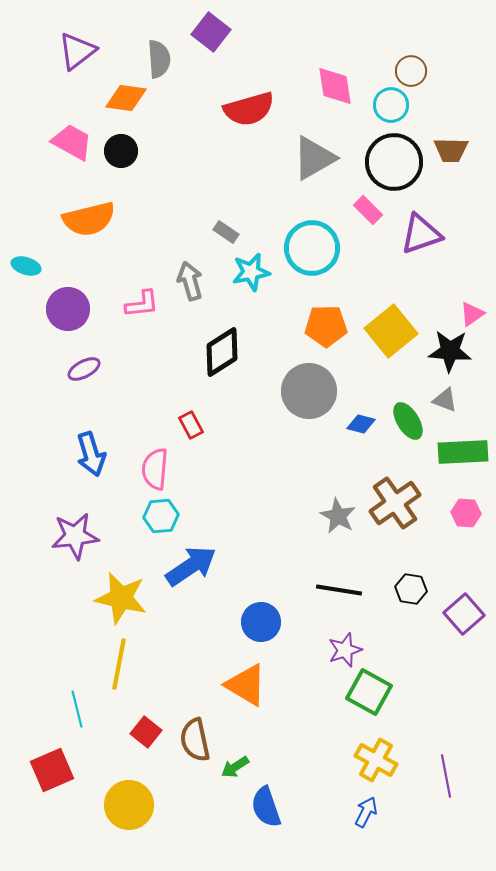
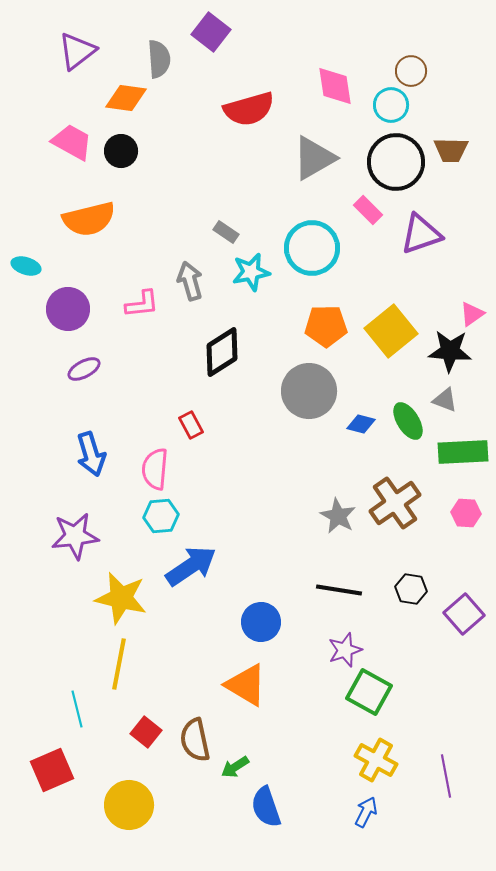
black circle at (394, 162): moved 2 px right
